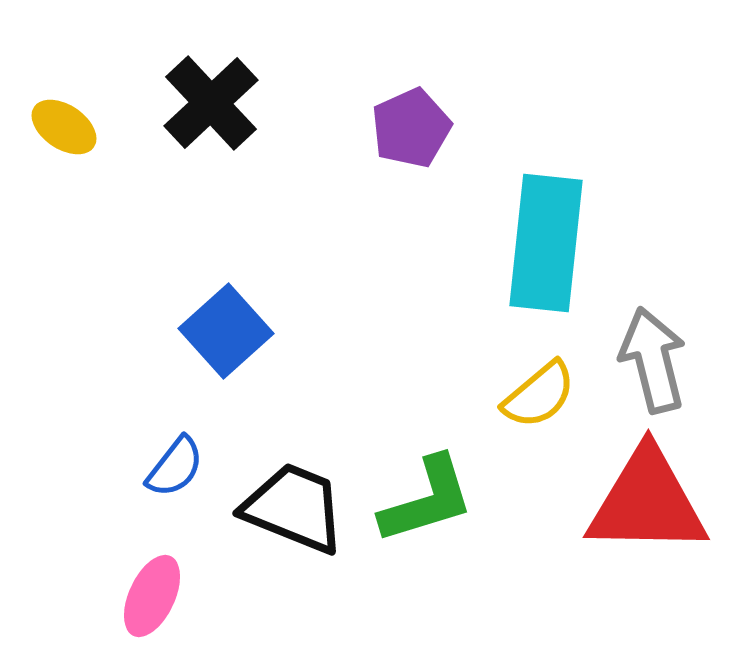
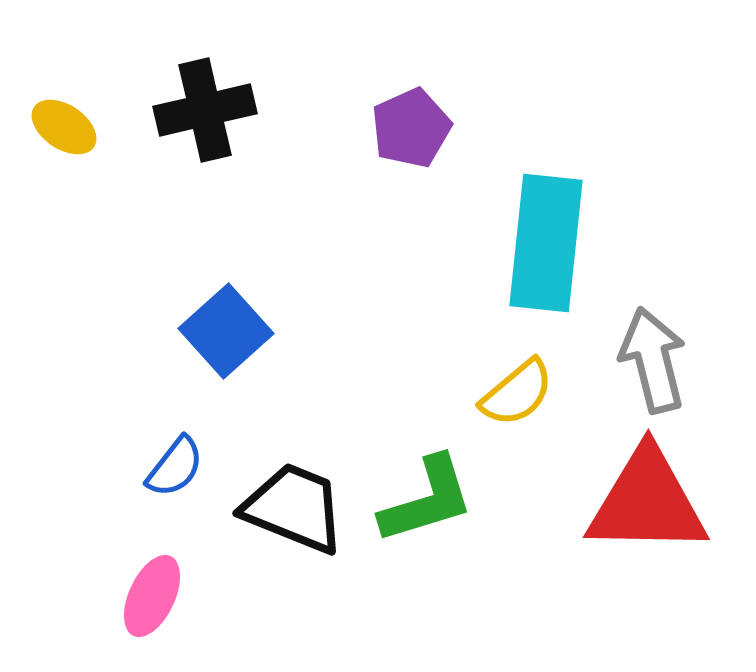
black cross: moved 6 px left, 7 px down; rotated 30 degrees clockwise
yellow semicircle: moved 22 px left, 2 px up
